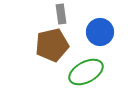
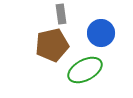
blue circle: moved 1 px right, 1 px down
green ellipse: moved 1 px left, 2 px up
